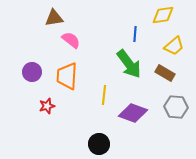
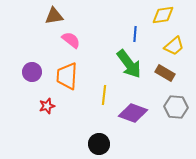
brown triangle: moved 2 px up
